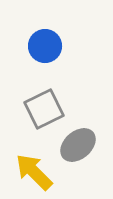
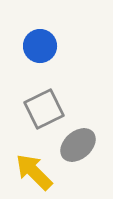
blue circle: moved 5 px left
